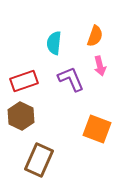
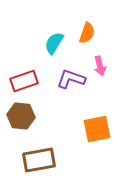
orange semicircle: moved 8 px left, 3 px up
cyan semicircle: rotated 25 degrees clockwise
purple L-shape: rotated 48 degrees counterclockwise
brown hexagon: rotated 20 degrees counterclockwise
orange square: rotated 32 degrees counterclockwise
brown rectangle: rotated 56 degrees clockwise
